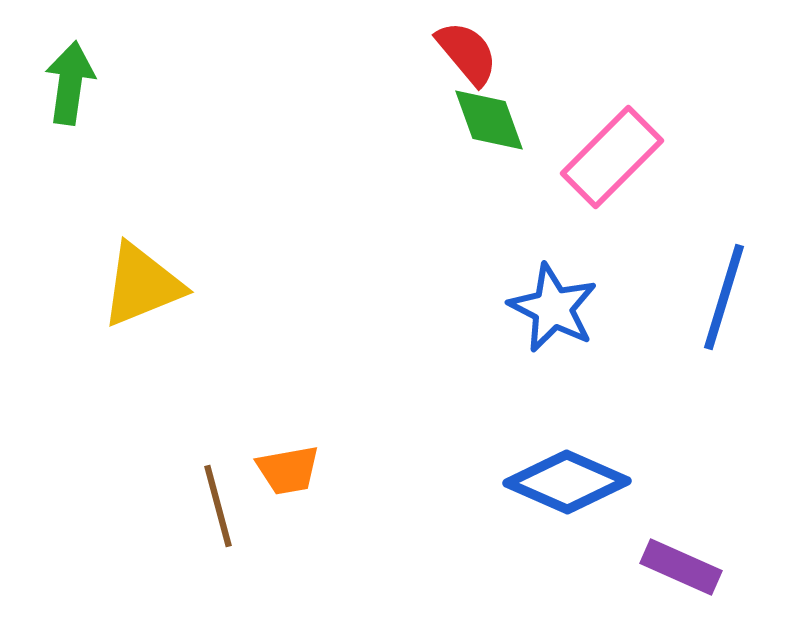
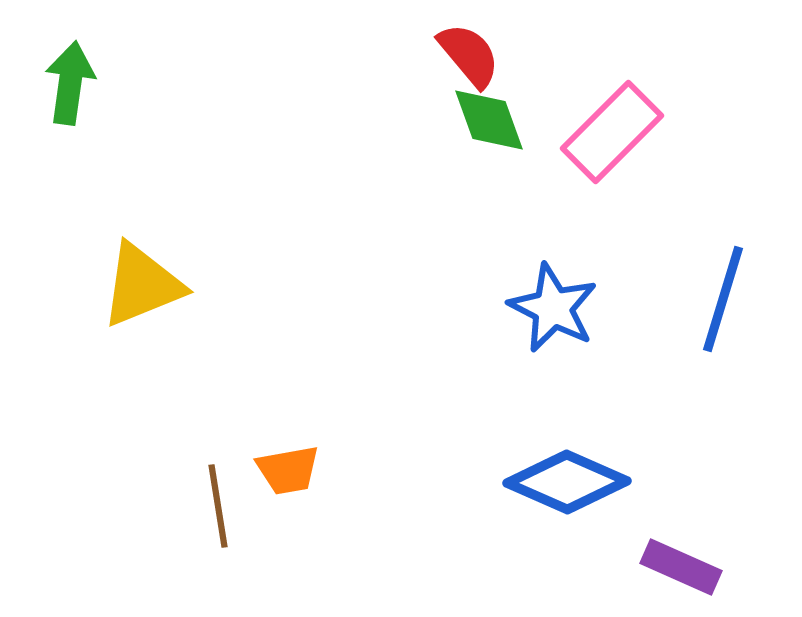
red semicircle: moved 2 px right, 2 px down
pink rectangle: moved 25 px up
blue line: moved 1 px left, 2 px down
brown line: rotated 6 degrees clockwise
